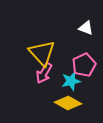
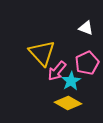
pink pentagon: moved 3 px right, 2 px up
pink arrow: moved 13 px right, 2 px up; rotated 10 degrees clockwise
cyan star: rotated 18 degrees counterclockwise
